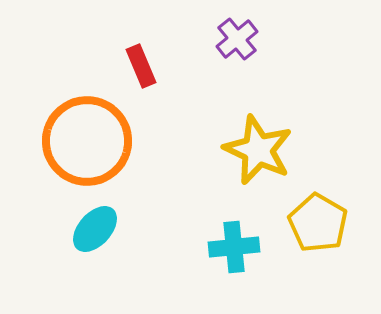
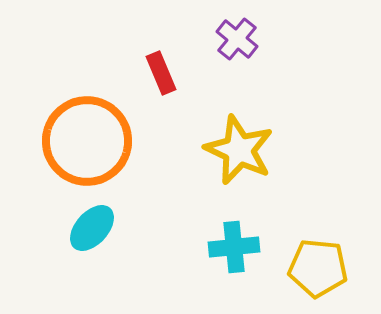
purple cross: rotated 12 degrees counterclockwise
red rectangle: moved 20 px right, 7 px down
yellow star: moved 19 px left
yellow pentagon: moved 45 px down; rotated 24 degrees counterclockwise
cyan ellipse: moved 3 px left, 1 px up
